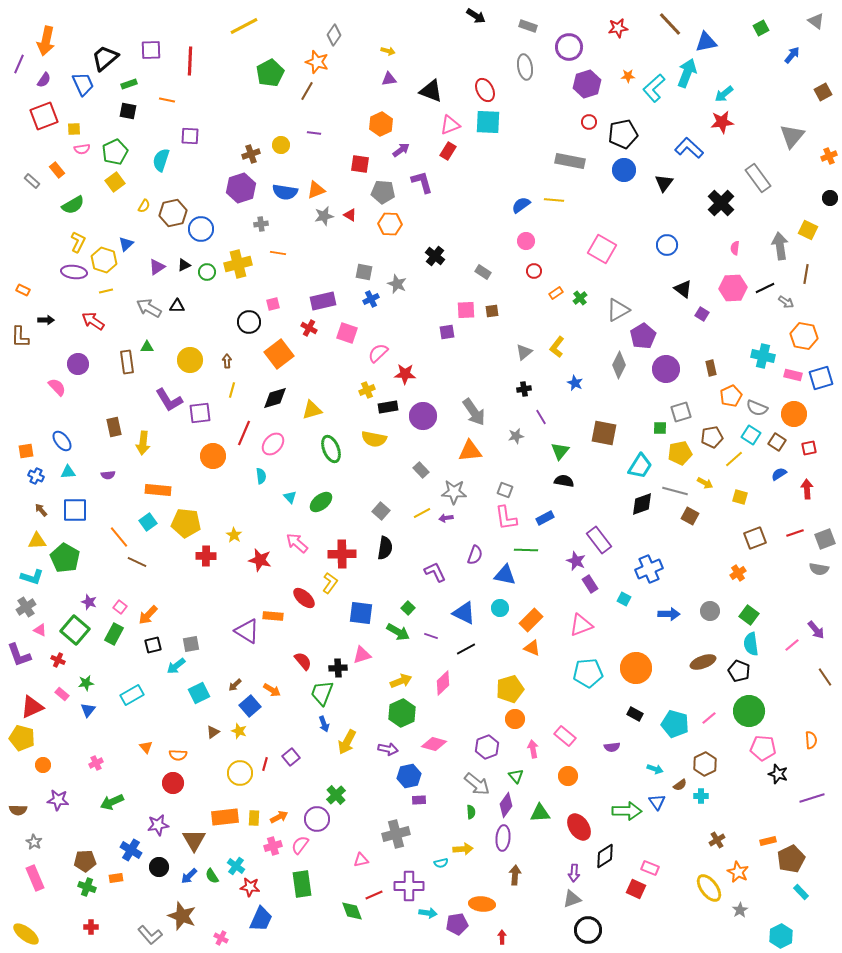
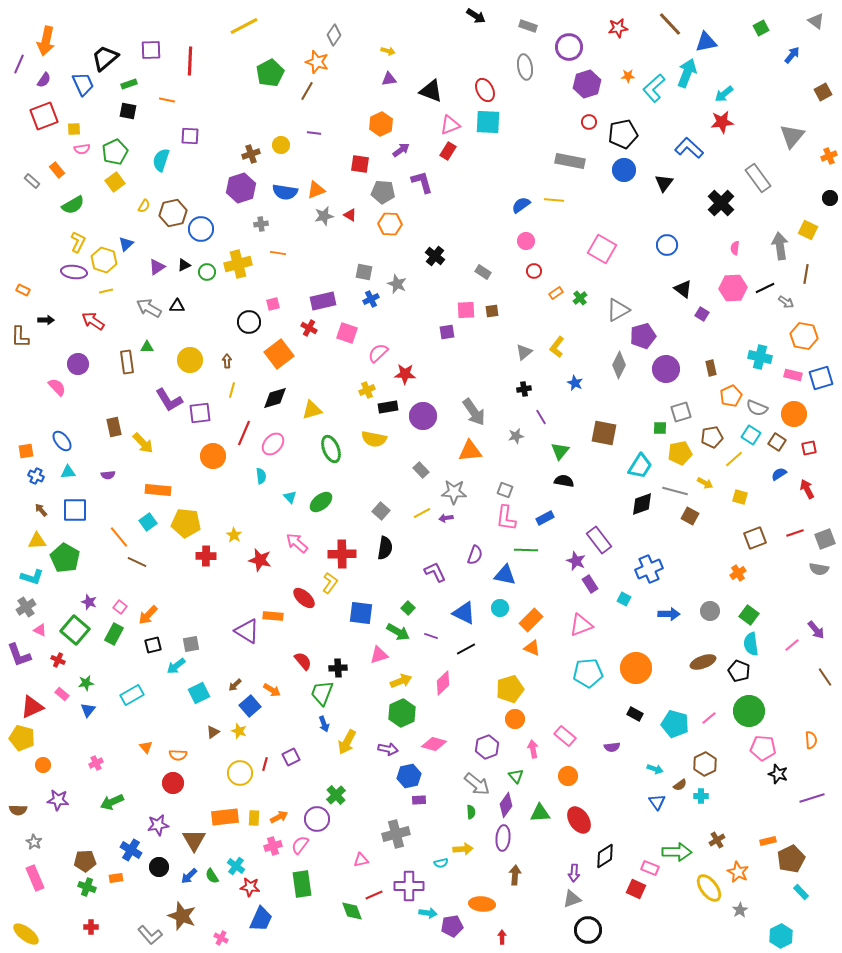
purple pentagon at (643, 336): rotated 15 degrees clockwise
cyan cross at (763, 356): moved 3 px left, 1 px down
yellow arrow at (143, 443): rotated 50 degrees counterclockwise
red arrow at (807, 489): rotated 24 degrees counterclockwise
pink L-shape at (506, 518): rotated 16 degrees clockwise
pink triangle at (362, 655): moved 17 px right
purple square at (291, 757): rotated 12 degrees clockwise
green arrow at (627, 811): moved 50 px right, 41 px down
red ellipse at (579, 827): moved 7 px up
purple pentagon at (457, 924): moved 5 px left, 2 px down
